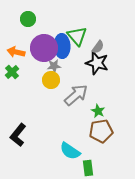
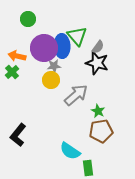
orange arrow: moved 1 px right, 4 px down
